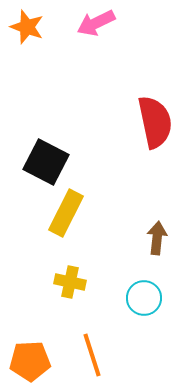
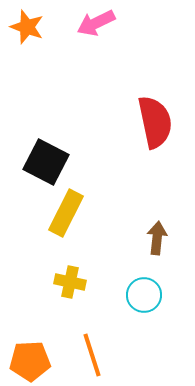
cyan circle: moved 3 px up
